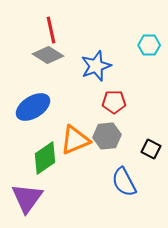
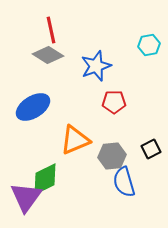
cyan hexagon: rotated 10 degrees counterclockwise
gray hexagon: moved 5 px right, 20 px down
black square: rotated 36 degrees clockwise
green diamond: moved 21 px down; rotated 8 degrees clockwise
blue semicircle: rotated 12 degrees clockwise
purple triangle: moved 1 px left, 1 px up
